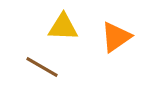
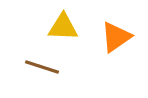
brown line: rotated 12 degrees counterclockwise
